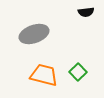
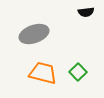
orange trapezoid: moved 1 px left, 2 px up
